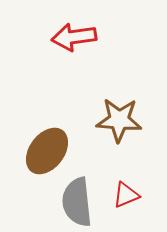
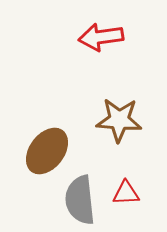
red arrow: moved 27 px right
red triangle: moved 2 px up; rotated 20 degrees clockwise
gray semicircle: moved 3 px right, 2 px up
